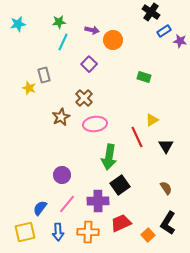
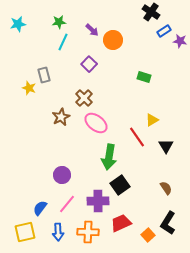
purple arrow: rotated 32 degrees clockwise
pink ellipse: moved 1 px right, 1 px up; rotated 45 degrees clockwise
red line: rotated 10 degrees counterclockwise
